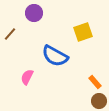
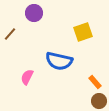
blue semicircle: moved 4 px right, 5 px down; rotated 16 degrees counterclockwise
